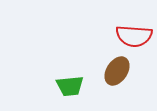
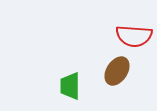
green trapezoid: rotated 96 degrees clockwise
